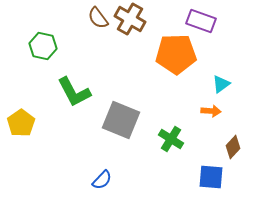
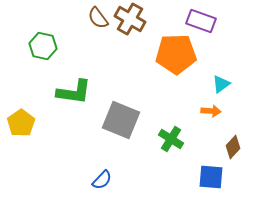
green L-shape: rotated 54 degrees counterclockwise
